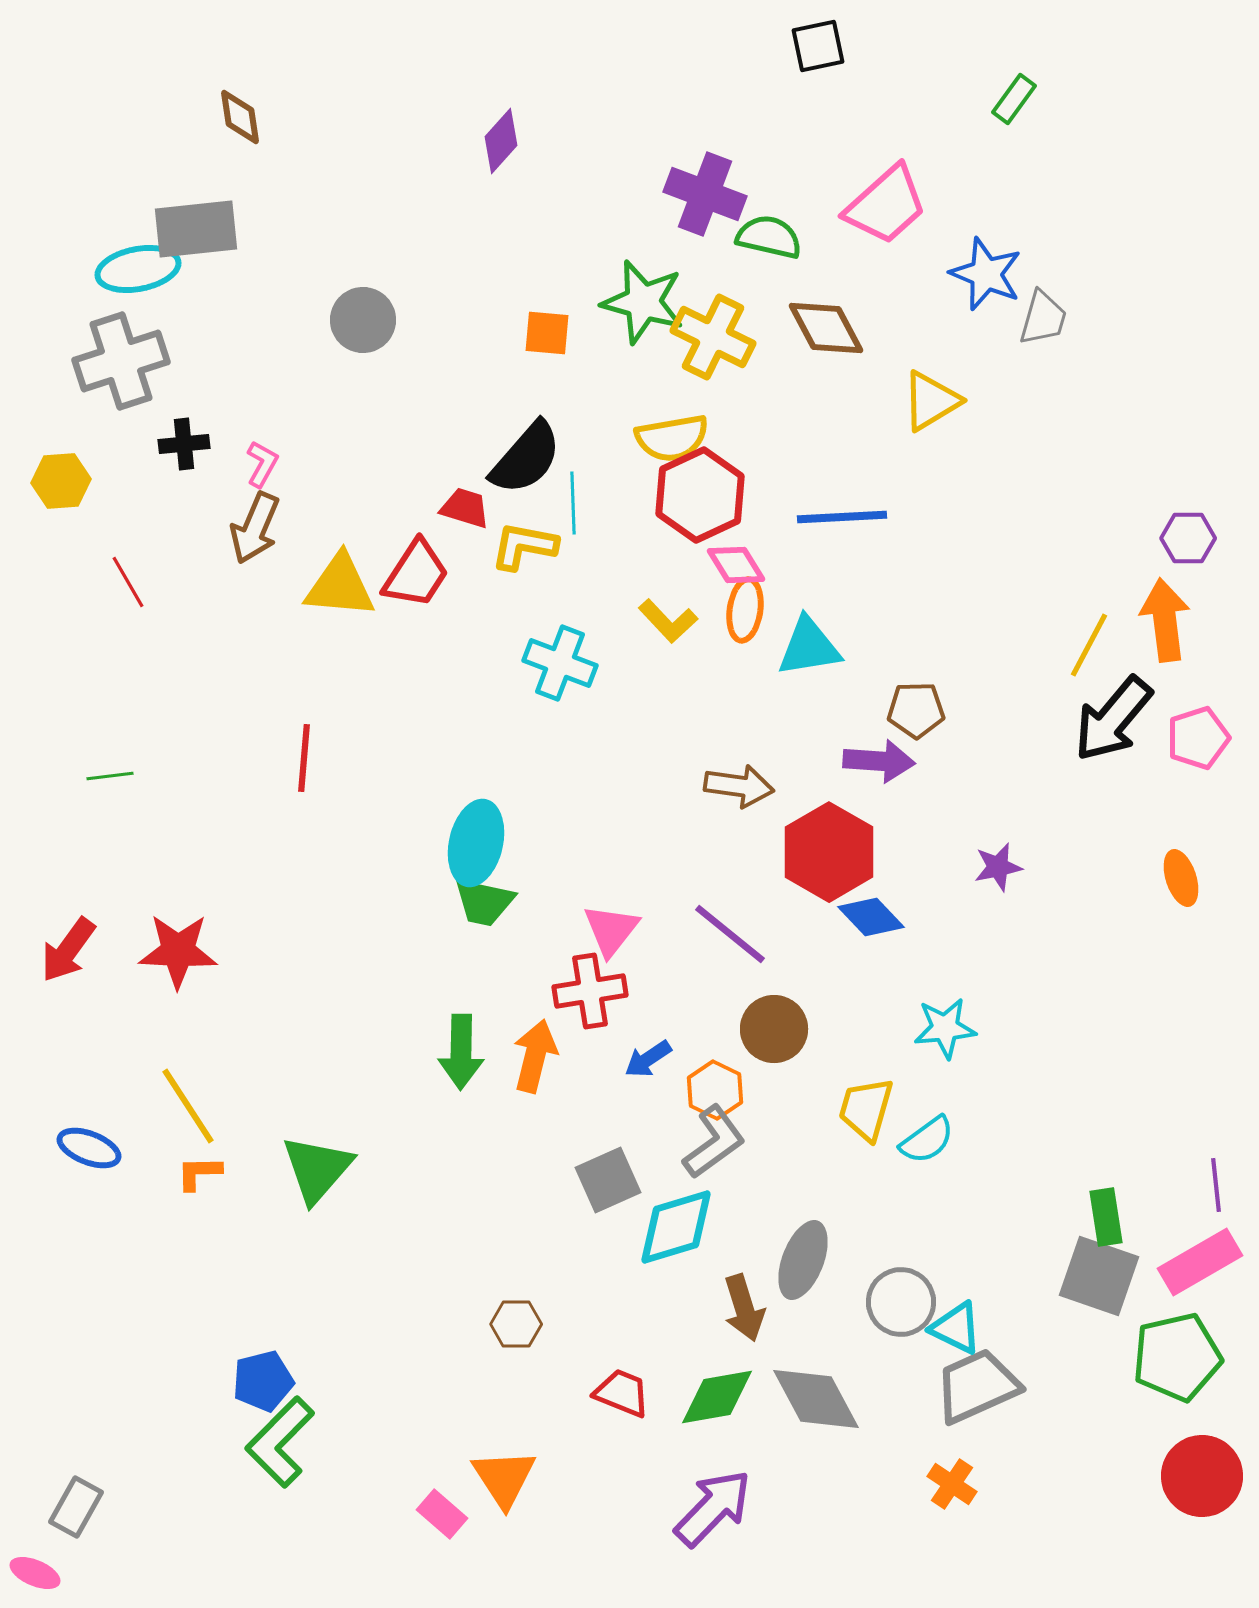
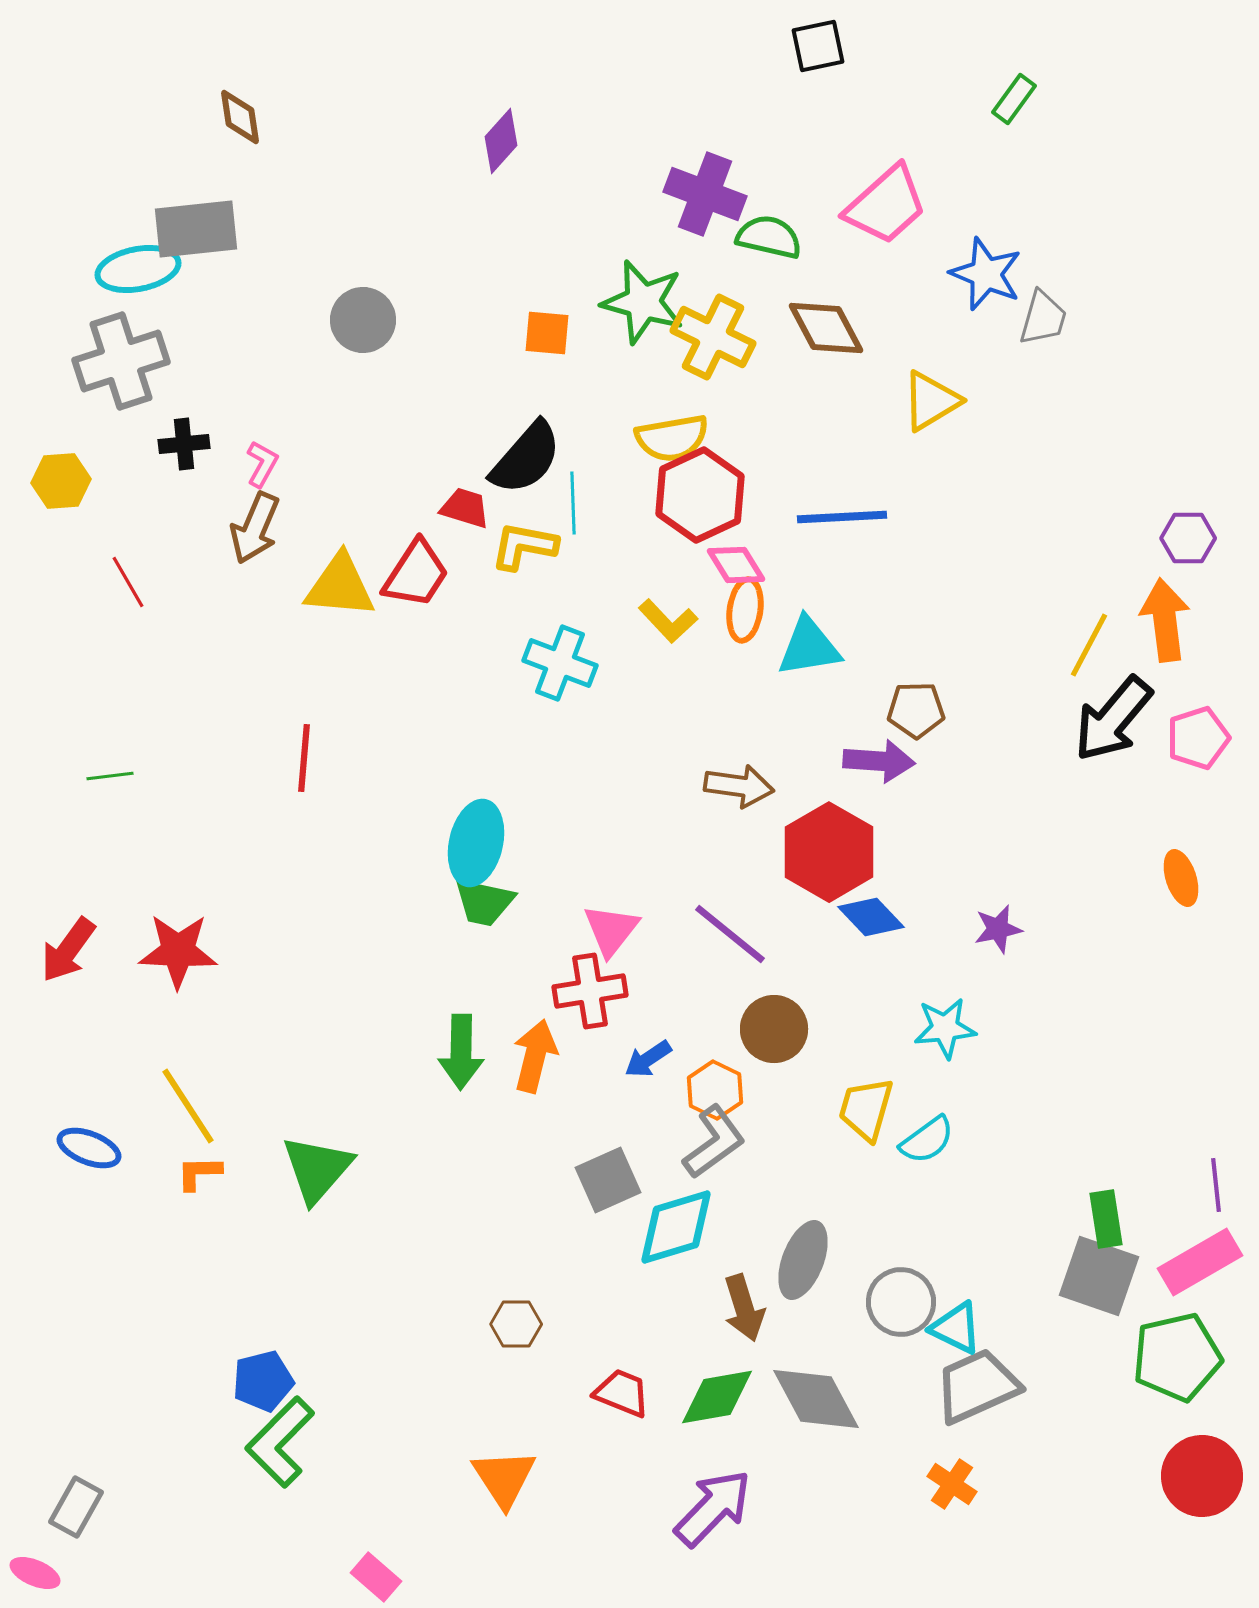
purple star at (998, 867): moved 62 px down
green rectangle at (1106, 1217): moved 2 px down
pink rectangle at (442, 1514): moved 66 px left, 63 px down
